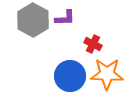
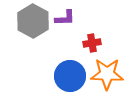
gray hexagon: moved 1 px down
red cross: moved 1 px left, 1 px up; rotated 36 degrees counterclockwise
